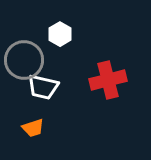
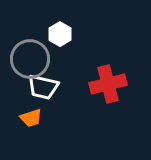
gray circle: moved 6 px right, 1 px up
red cross: moved 4 px down
orange trapezoid: moved 2 px left, 10 px up
